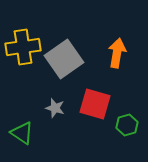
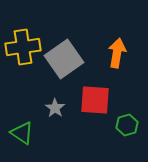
red square: moved 4 px up; rotated 12 degrees counterclockwise
gray star: rotated 18 degrees clockwise
